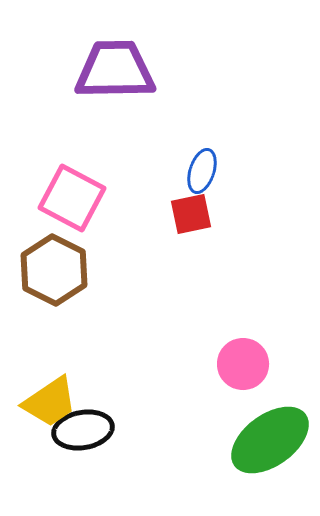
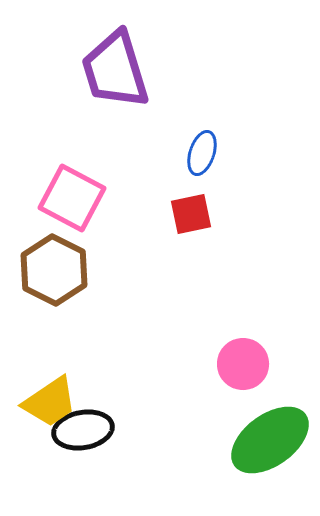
purple trapezoid: rotated 106 degrees counterclockwise
blue ellipse: moved 18 px up
